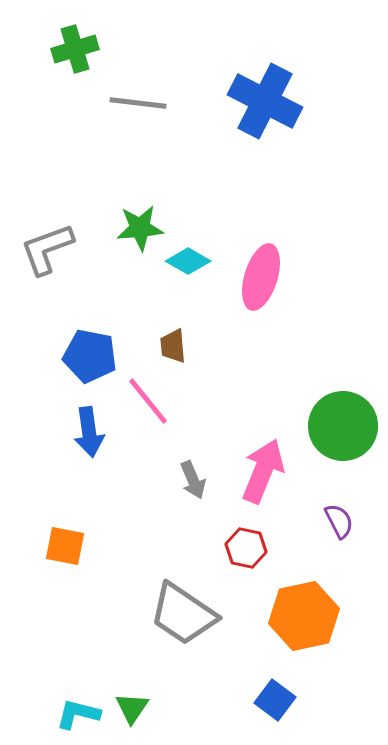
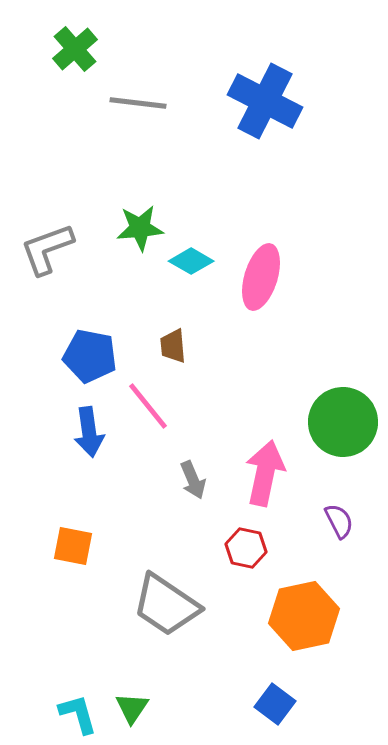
green cross: rotated 24 degrees counterclockwise
cyan diamond: moved 3 px right
pink line: moved 5 px down
green circle: moved 4 px up
pink arrow: moved 2 px right, 2 px down; rotated 10 degrees counterclockwise
orange square: moved 8 px right
gray trapezoid: moved 17 px left, 9 px up
blue square: moved 4 px down
cyan L-shape: rotated 60 degrees clockwise
